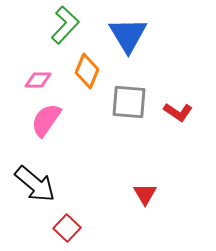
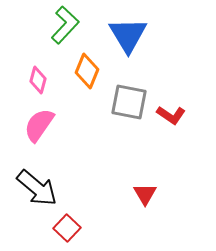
pink diamond: rotated 76 degrees counterclockwise
gray square: rotated 6 degrees clockwise
red L-shape: moved 7 px left, 3 px down
pink semicircle: moved 7 px left, 5 px down
black arrow: moved 2 px right, 4 px down
